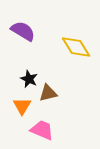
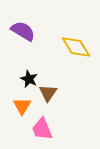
brown triangle: rotated 42 degrees counterclockwise
pink trapezoid: moved 1 px up; rotated 135 degrees counterclockwise
